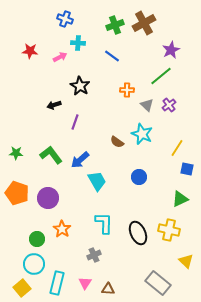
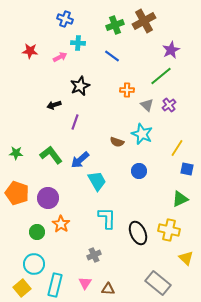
brown cross: moved 2 px up
black star: rotated 18 degrees clockwise
brown semicircle: rotated 16 degrees counterclockwise
blue circle: moved 6 px up
cyan L-shape: moved 3 px right, 5 px up
orange star: moved 1 px left, 5 px up
green circle: moved 7 px up
yellow triangle: moved 3 px up
cyan rectangle: moved 2 px left, 2 px down
